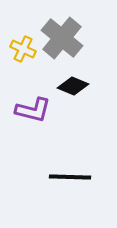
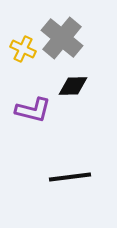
black diamond: rotated 24 degrees counterclockwise
black line: rotated 9 degrees counterclockwise
